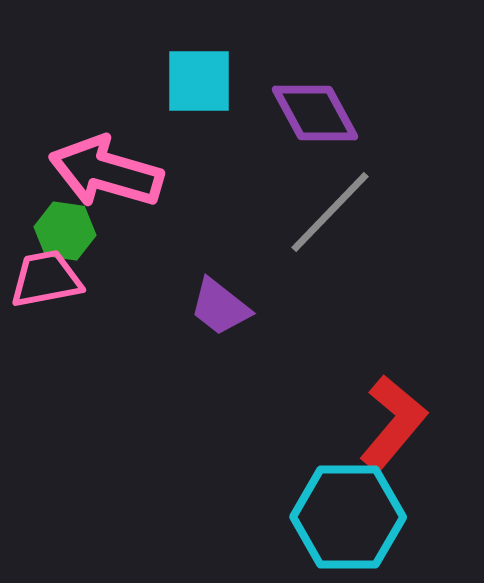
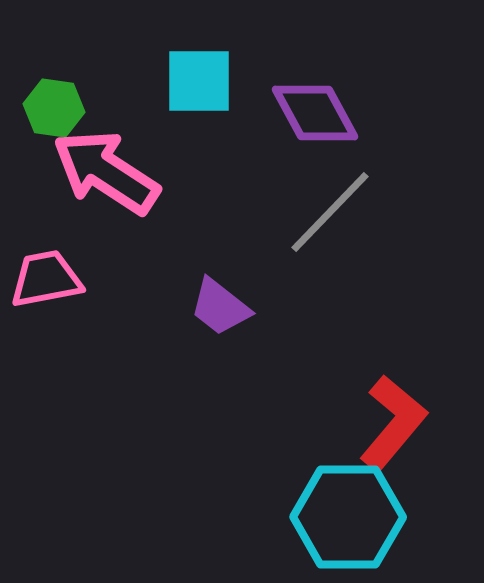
pink arrow: rotated 17 degrees clockwise
green hexagon: moved 11 px left, 123 px up
